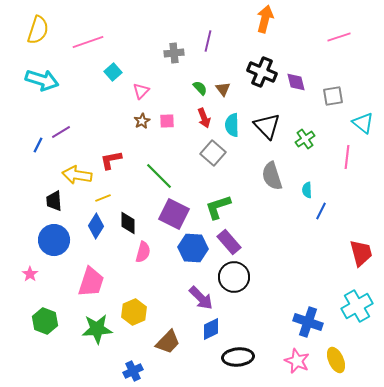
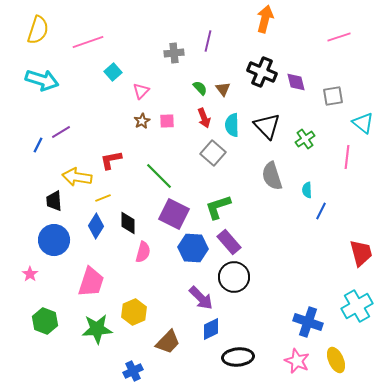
yellow arrow at (77, 175): moved 2 px down
